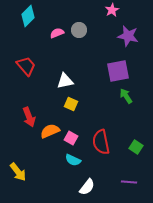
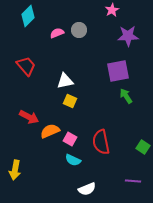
purple star: rotated 15 degrees counterclockwise
yellow square: moved 1 px left, 3 px up
red arrow: rotated 42 degrees counterclockwise
pink square: moved 1 px left, 1 px down
green square: moved 7 px right
yellow arrow: moved 3 px left, 2 px up; rotated 48 degrees clockwise
purple line: moved 4 px right, 1 px up
white semicircle: moved 2 px down; rotated 30 degrees clockwise
